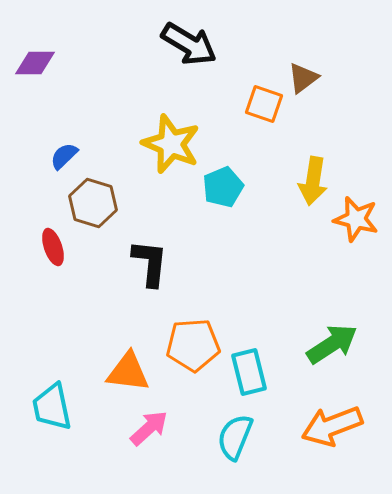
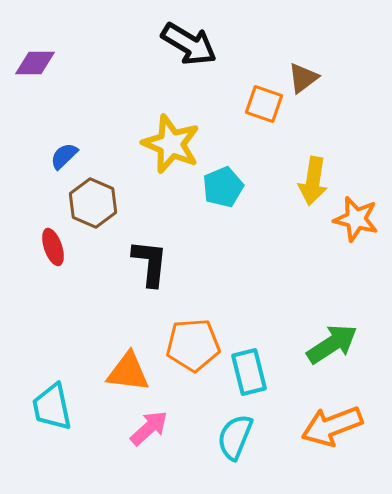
brown hexagon: rotated 6 degrees clockwise
